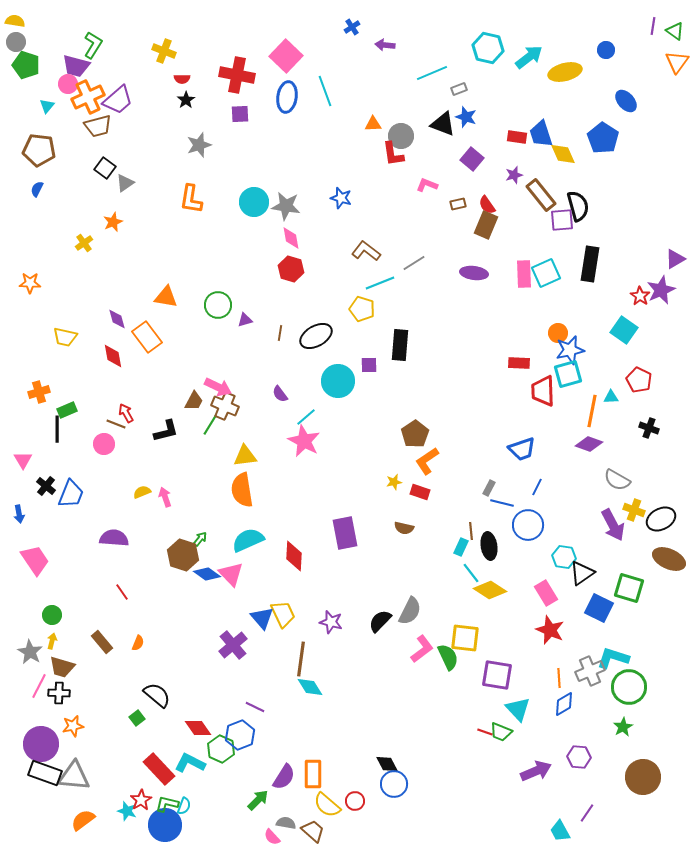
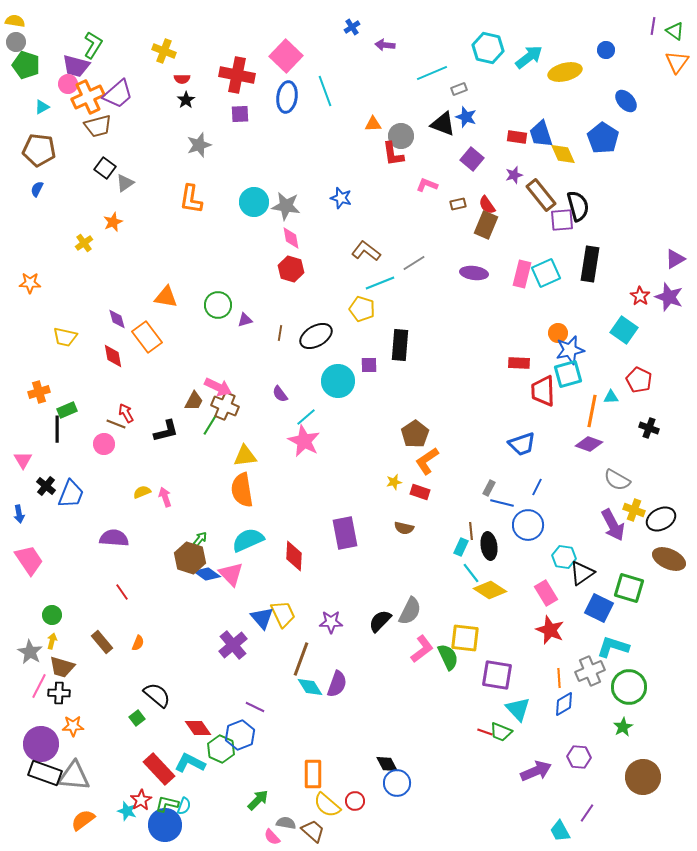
purple trapezoid at (118, 100): moved 6 px up
cyan triangle at (47, 106): moved 5 px left, 1 px down; rotated 21 degrees clockwise
pink rectangle at (524, 274): moved 2 px left; rotated 16 degrees clockwise
purple star at (661, 290): moved 8 px right, 7 px down; rotated 28 degrees counterclockwise
blue trapezoid at (522, 449): moved 5 px up
brown hexagon at (183, 555): moved 7 px right, 3 px down
pink trapezoid at (35, 560): moved 6 px left
purple star at (331, 622): rotated 15 degrees counterclockwise
cyan L-shape at (613, 658): moved 11 px up
brown line at (301, 659): rotated 12 degrees clockwise
orange star at (73, 726): rotated 10 degrees clockwise
purple semicircle at (284, 777): moved 53 px right, 93 px up; rotated 12 degrees counterclockwise
blue circle at (394, 784): moved 3 px right, 1 px up
